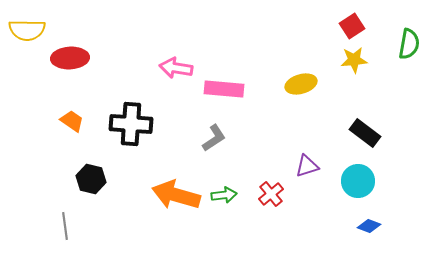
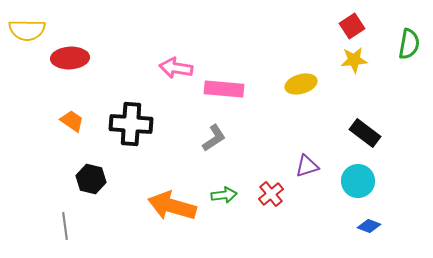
orange arrow: moved 4 px left, 11 px down
